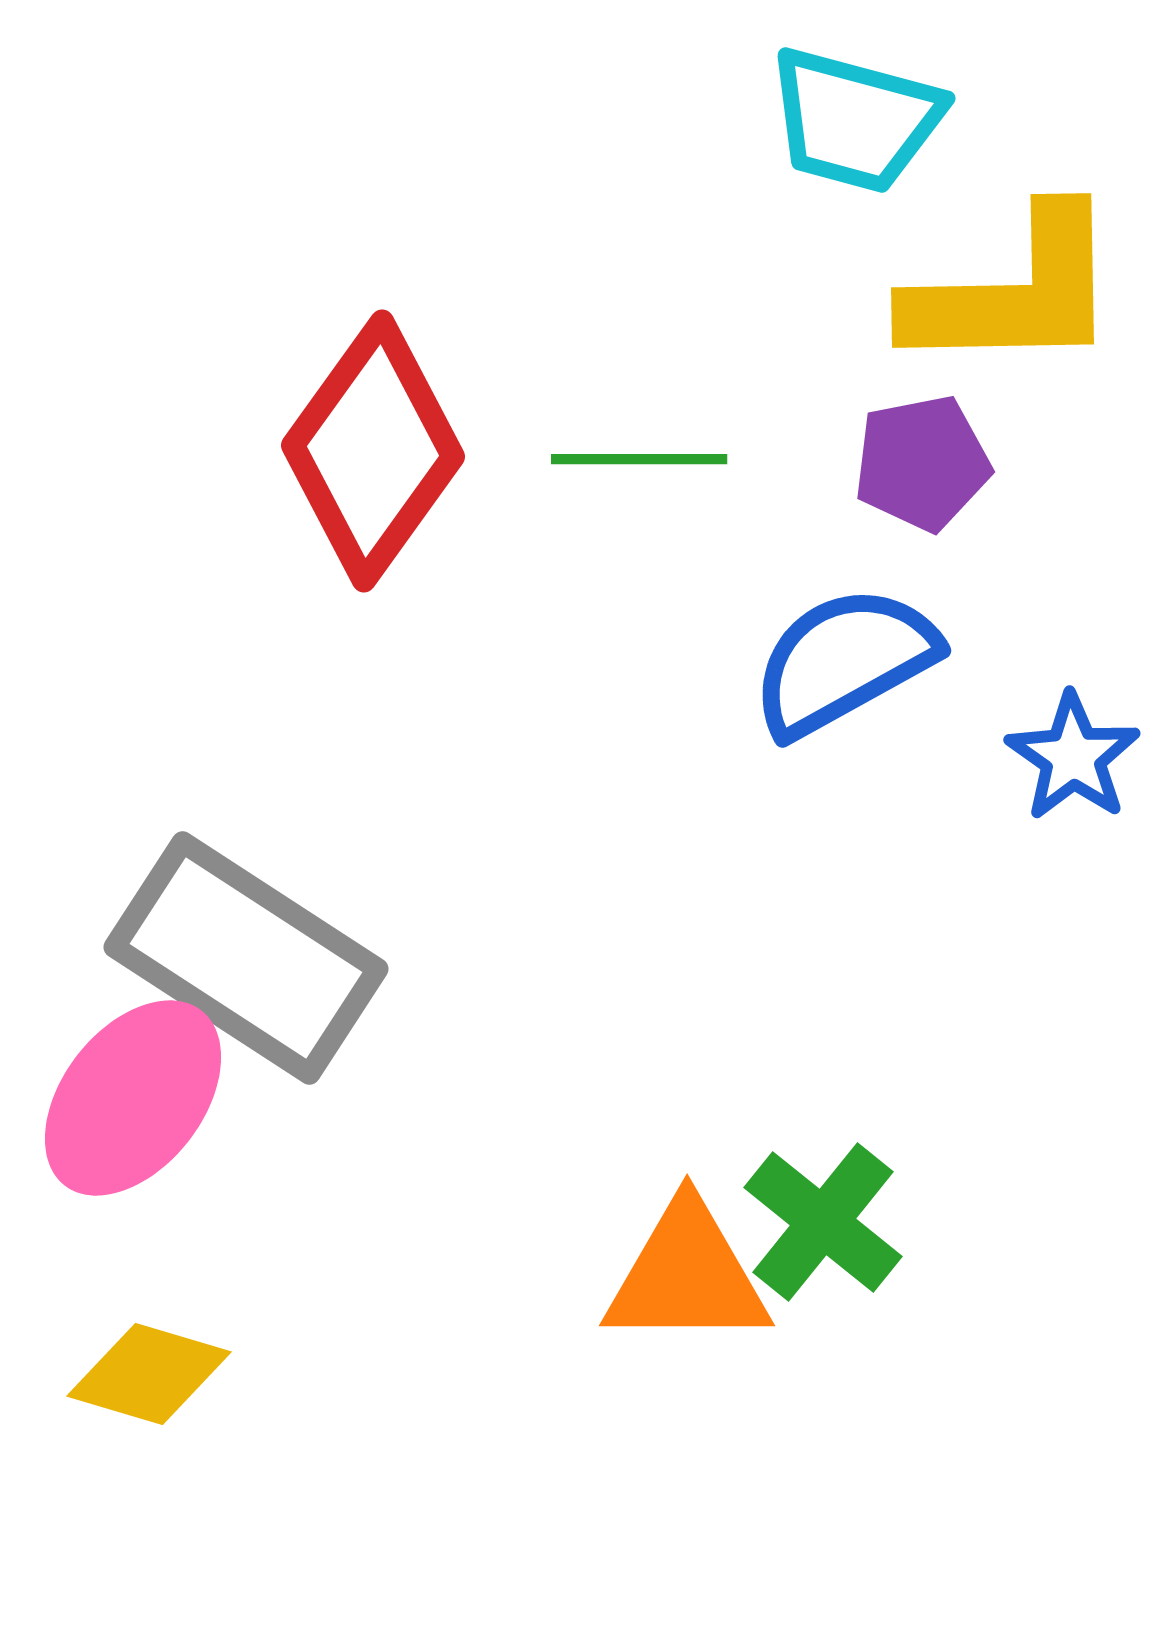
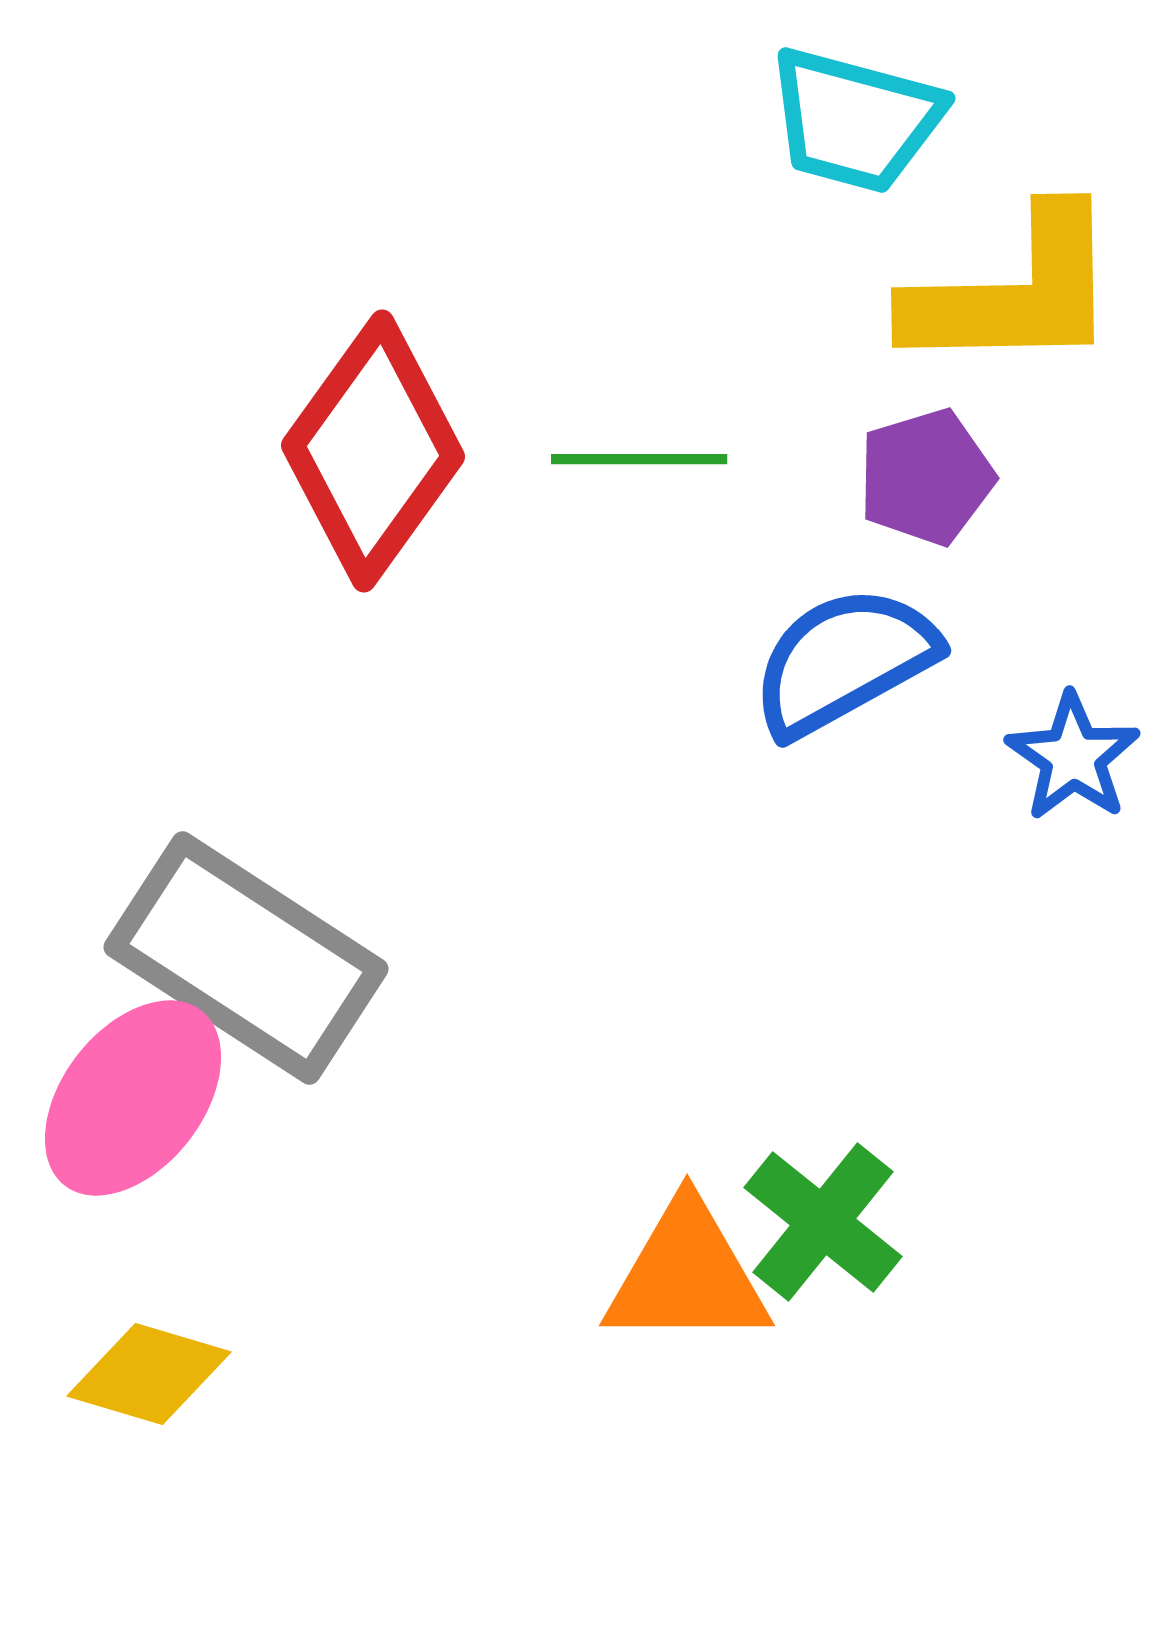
purple pentagon: moved 4 px right, 14 px down; rotated 6 degrees counterclockwise
